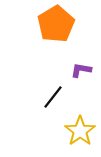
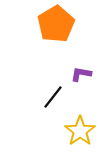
purple L-shape: moved 4 px down
